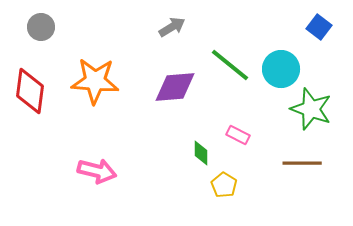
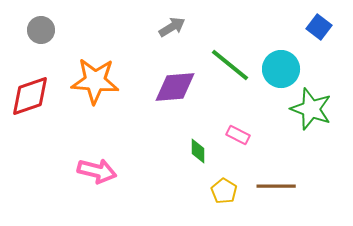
gray circle: moved 3 px down
red diamond: moved 5 px down; rotated 63 degrees clockwise
green diamond: moved 3 px left, 2 px up
brown line: moved 26 px left, 23 px down
yellow pentagon: moved 6 px down
